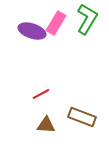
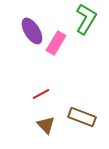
green L-shape: moved 1 px left
pink rectangle: moved 20 px down
purple ellipse: rotated 40 degrees clockwise
brown triangle: rotated 42 degrees clockwise
